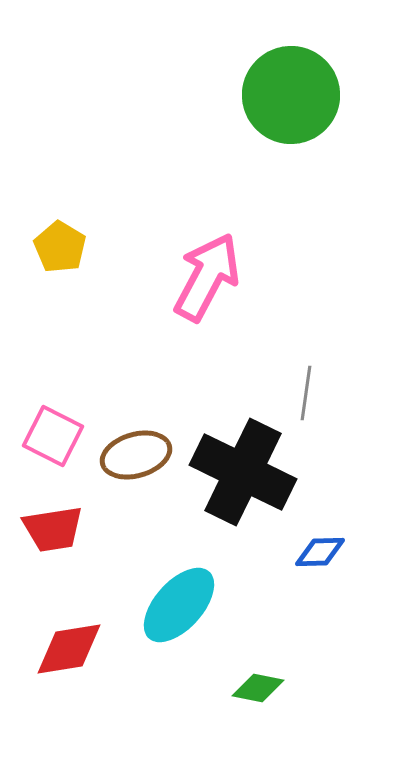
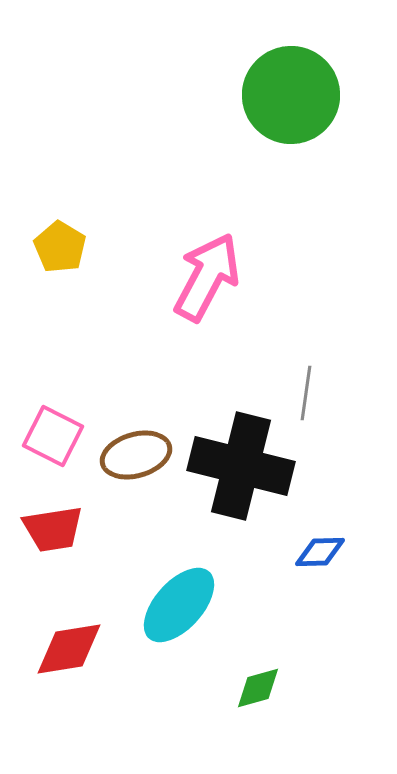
black cross: moved 2 px left, 6 px up; rotated 12 degrees counterclockwise
green diamond: rotated 27 degrees counterclockwise
